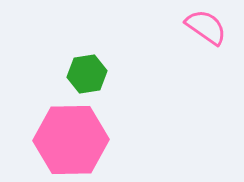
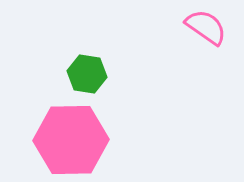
green hexagon: rotated 18 degrees clockwise
